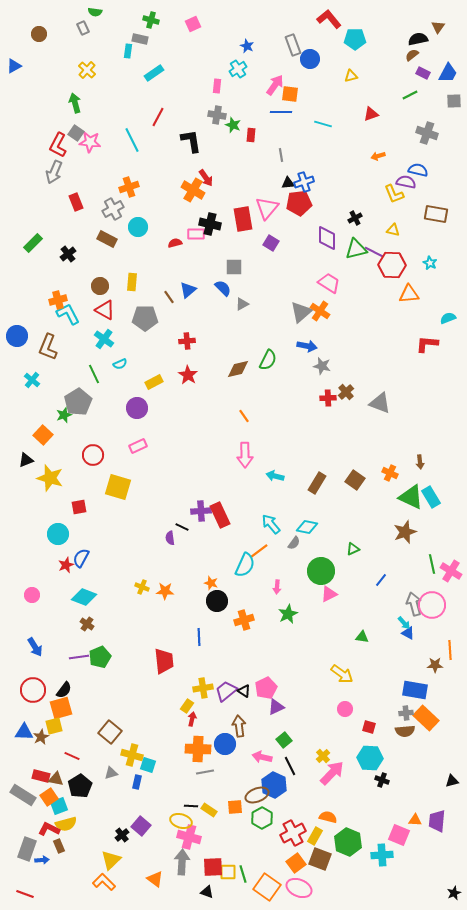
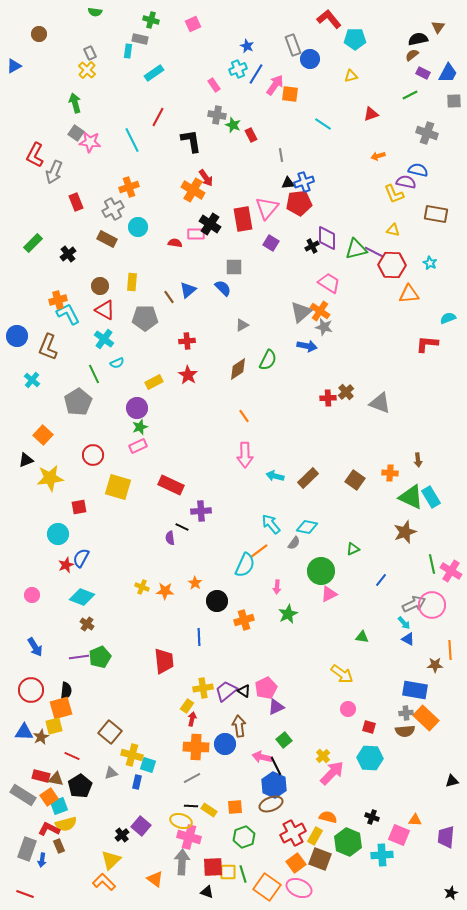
gray rectangle at (83, 28): moved 7 px right, 25 px down
cyan cross at (238, 69): rotated 12 degrees clockwise
pink rectangle at (217, 86): moved 3 px left, 1 px up; rotated 40 degrees counterclockwise
blue line at (281, 112): moved 25 px left, 38 px up; rotated 60 degrees counterclockwise
cyan line at (323, 124): rotated 18 degrees clockwise
red rectangle at (251, 135): rotated 32 degrees counterclockwise
red L-shape at (58, 145): moved 23 px left, 10 px down
black cross at (355, 218): moved 43 px left, 28 px down
black cross at (210, 224): rotated 20 degrees clockwise
red semicircle at (175, 243): rotated 24 degrees clockwise
gray triangle at (242, 304): moved 21 px down
cyan semicircle at (120, 364): moved 3 px left, 1 px up
gray star at (322, 366): moved 2 px right, 39 px up
brown diamond at (238, 369): rotated 20 degrees counterclockwise
green star at (64, 415): moved 76 px right, 12 px down
brown arrow at (420, 462): moved 2 px left, 2 px up
orange cross at (390, 473): rotated 21 degrees counterclockwise
yellow star at (50, 478): rotated 24 degrees counterclockwise
brown rectangle at (317, 483): moved 9 px left, 5 px up; rotated 15 degrees clockwise
red rectangle at (220, 515): moved 49 px left, 30 px up; rotated 40 degrees counterclockwise
orange star at (211, 583): moved 16 px left; rotated 16 degrees clockwise
cyan diamond at (84, 597): moved 2 px left
gray arrow at (414, 604): rotated 80 degrees clockwise
blue triangle at (408, 633): moved 6 px down
red circle at (33, 690): moved 2 px left
black semicircle at (64, 690): moved 2 px right, 1 px down; rotated 30 degrees counterclockwise
pink circle at (345, 709): moved 3 px right
orange cross at (198, 749): moved 2 px left, 2 px up
black line at (290, 766): moved 14 px left
gray line at (205, 772): moved 13 px left, 6 px down; rotated 18 degrees counterclockwise
black cross at (382, 780): moved 10 px left, 37 px down
brown ellipse at (257, 795): moved 14 px right, 9 px down
green hexagon at (262, 818): moved 18 px left, 19 px down; rotated 10 degrees clockwise
purple trapezoid at (437, 821): moved 9 px right, 16 px down
blue arrow at (42, 860): rotated 104 degrees clockwise
black star at (454, 893): moved 3 px left
